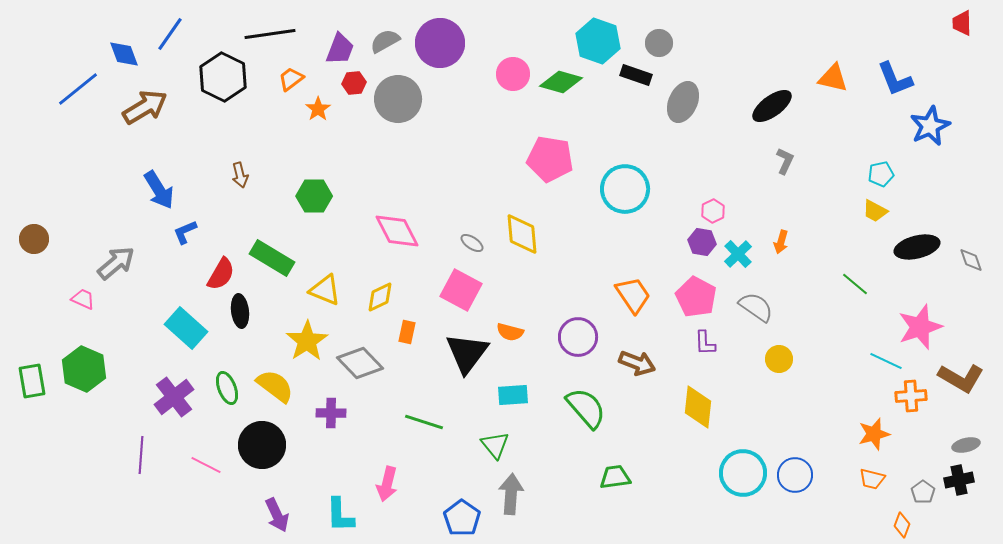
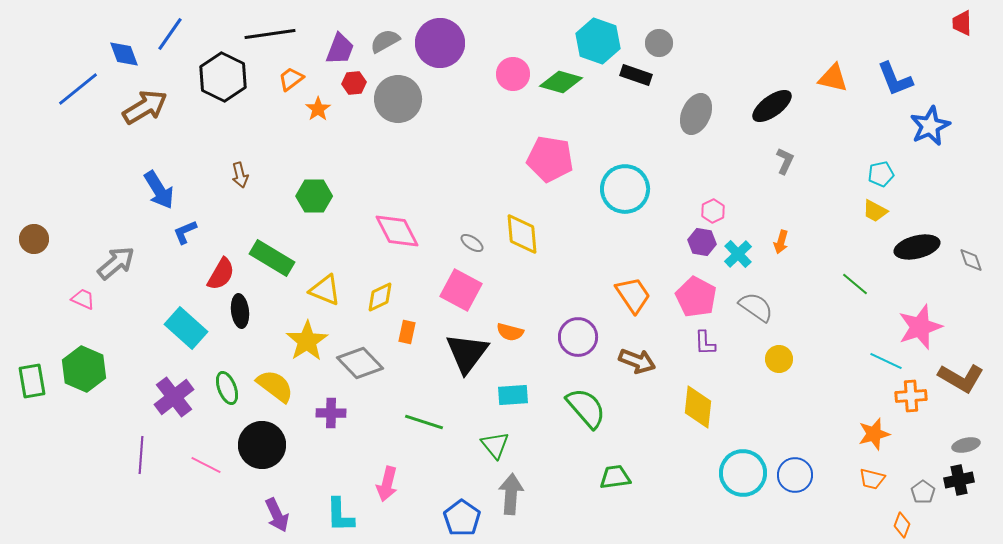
gray ellipse at (683, 102): moved 13 px right, 12 px down
brown arrow at (637, 363): moved 2 px up
